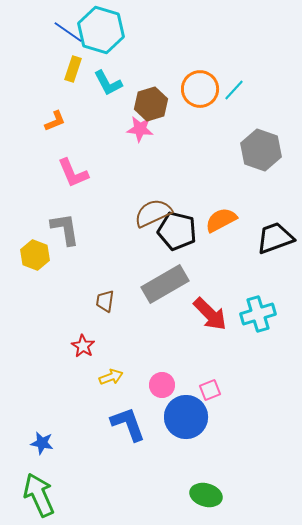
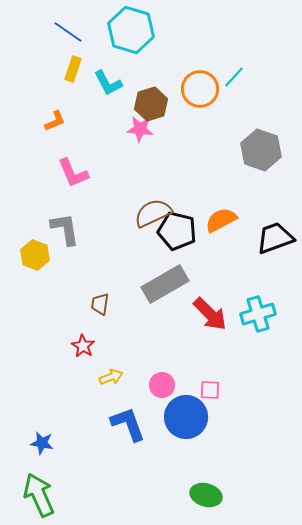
cyan hexagon: moved 30 px right
cyan line: moved 13 px up
brown trapezoid: moved 5 px left, 3 px down
pink square: rotated 25 degrees clockwise
